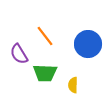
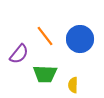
blue circle: moved 8 px left, 5 px up
purple semicircle: rotated 110 degrees counterclockwise
green trapezoid: moved 1 px down
